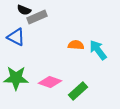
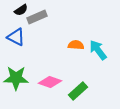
black semicircle: moved 3 px left; rotated 56 degrees counterclockwise
